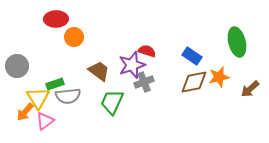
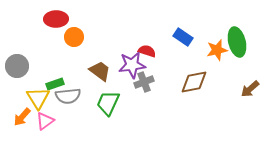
blue rectangle: moved 9 px left, 19 px up
purple star: rotated 12 degrees clockwise
brown trapezoid: moved 1 px right
orange star: moved 2 px left, 27 px up
green trapezoid: moved 4 px left, 1 px down
orange arrow: moved 3 px left, 5 px down
